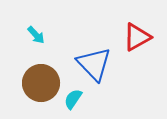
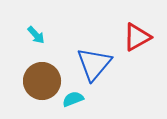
blue triangle: rotated 24 degrees clockwise
brown circle: moved 1 px right, 2 px up
cyan semicircle: rotated 35 degrees clockwise
